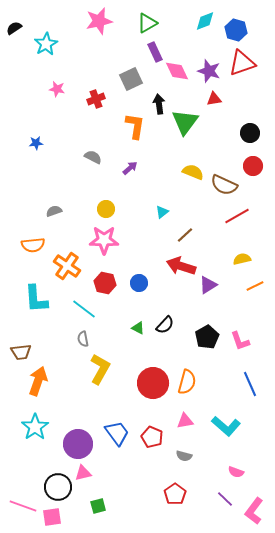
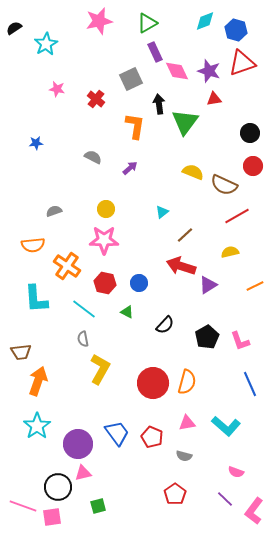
red cross at (96, 99): rotated 30 degrees counterclockwise
yellow semicircle at (242, 259): moved 12 px left, 7 px up
green triangle at (138, 328): moved 11 px left, 16 px up
pink triangle at (185, 421): moved 2 px right, 2 px down
cyan star at (35, 427): moved 2 px right, 1 px up
